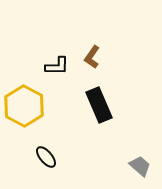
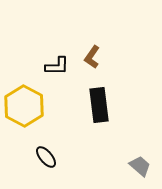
black rectangle: rotated 16 degrees clockwise
